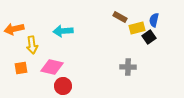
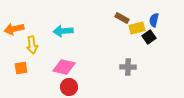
brown rectangle: moved 2 px right, 1 px down
pink diamond: moved 12 px right
red circle: moved 6 px right, 1 px down
